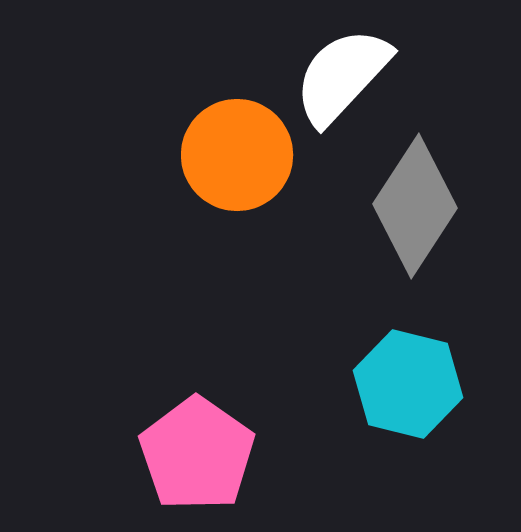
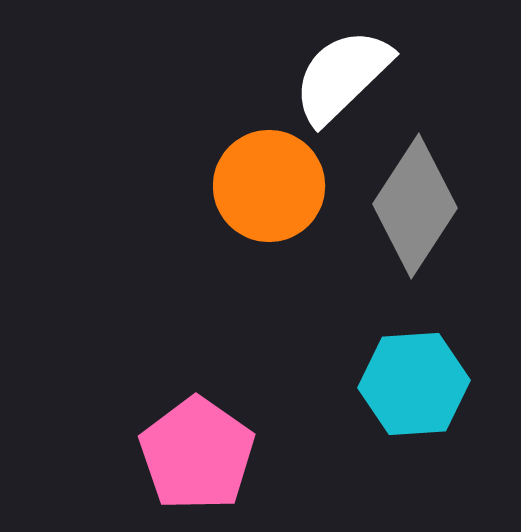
white semicircle: rotated 3 degrees clockwise
orange circle: moved 32 px right, 31 px down
cyan hexagon: moved 6 px right; rotated 18 degrees counterclockwise
